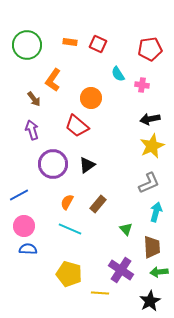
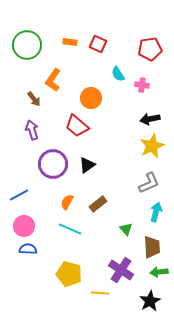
brown rectangle: rotated 12 degrees clockwise
